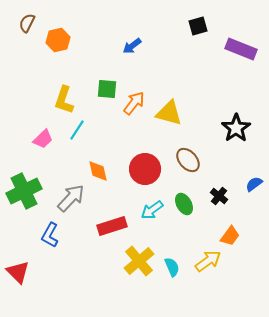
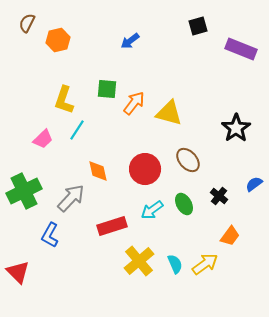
blue arrow: moved 2 px left, 5 px up
yellow arrow: moved 3 px left, 3 px down
cyan semicircle: moved 3 px right, 3 px up
